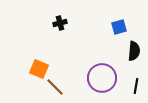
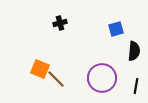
blue square: moved 3 px left, 2 px down
orange square: moved 1 px right
brown line: moved 1 px right, 8 px up
